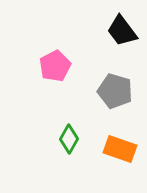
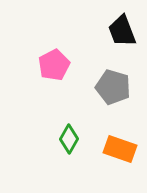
black trapezoid: rotated 16 degrees clockwise
pink pentagon: moved 1 px left, 1 px up
gray pentagon: moved 2 px left, 4 px up
